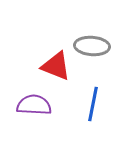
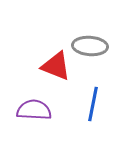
gray ellipse: moved 2 px left
purple semicircle: moved 5 px down
